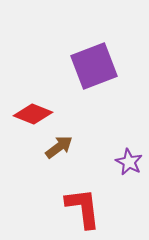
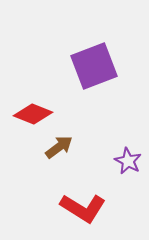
purple star: moved 1 px left, 1 px up
red L-shape: rotated 129 degrees clockwise
